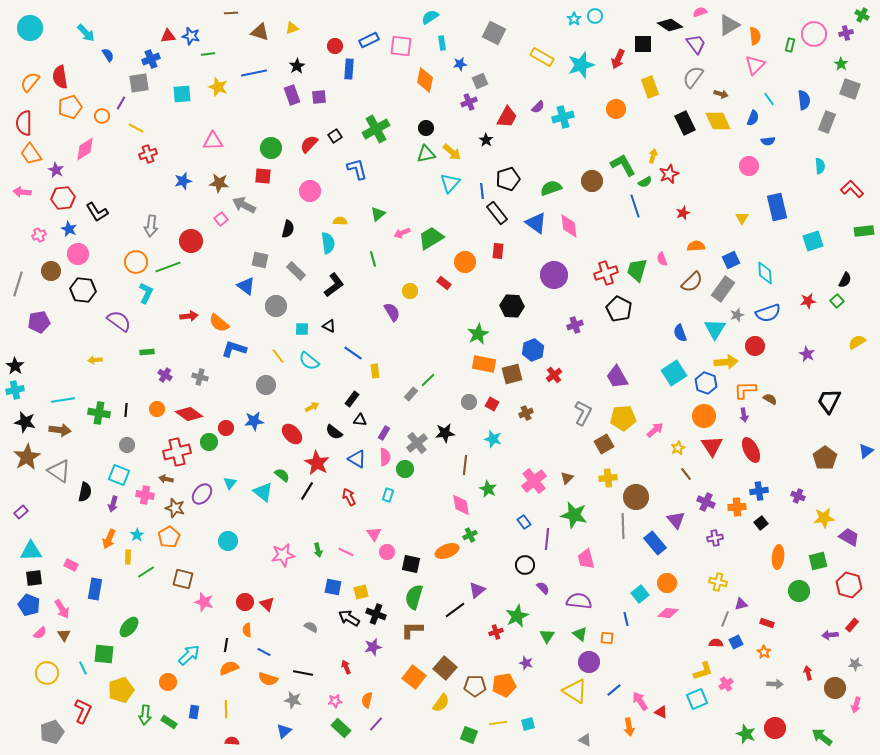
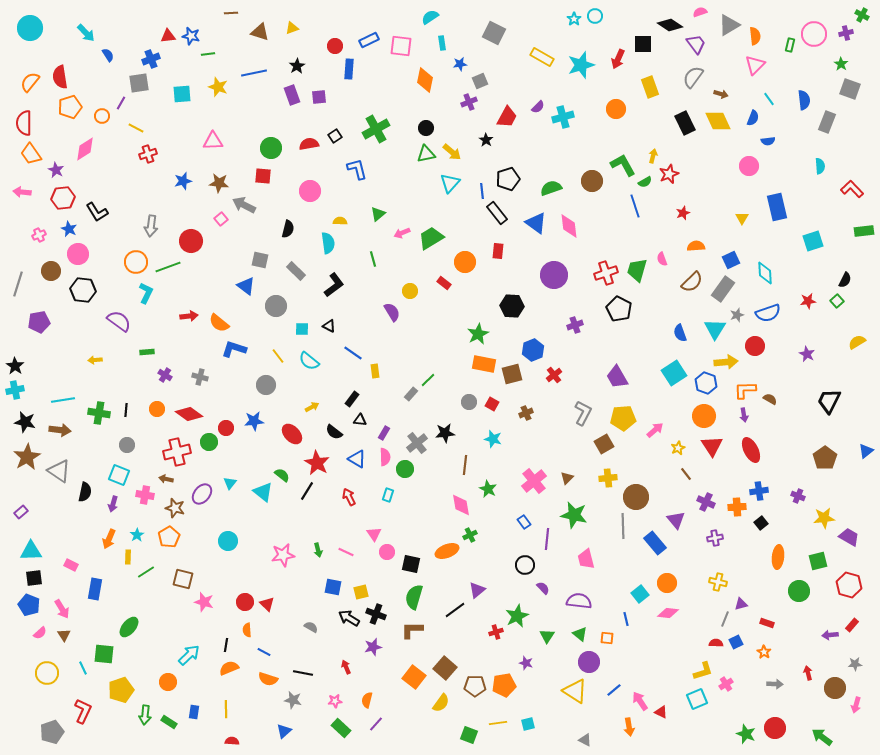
red semicircle at (309, 144): rotated 36 degrees clockwise
